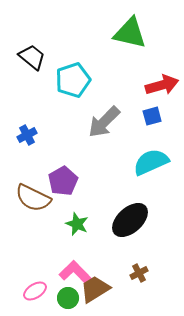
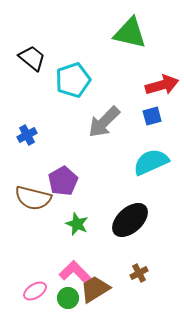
black trapezoid: moved 1 px down
brown semicircle: rotated 12 degrees counterclockwise
